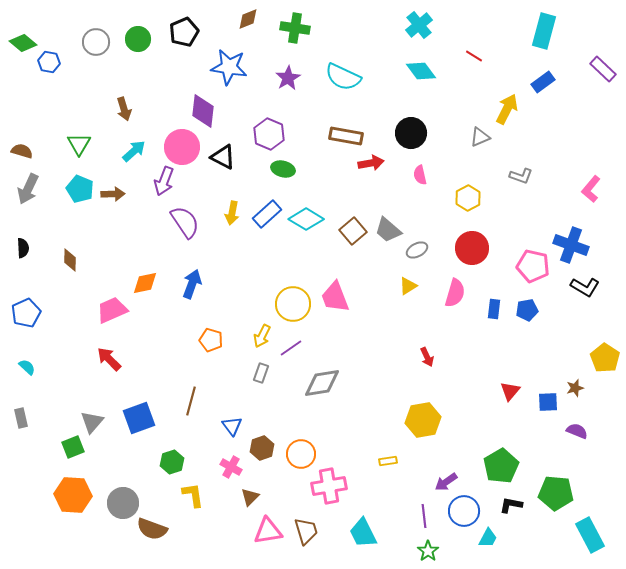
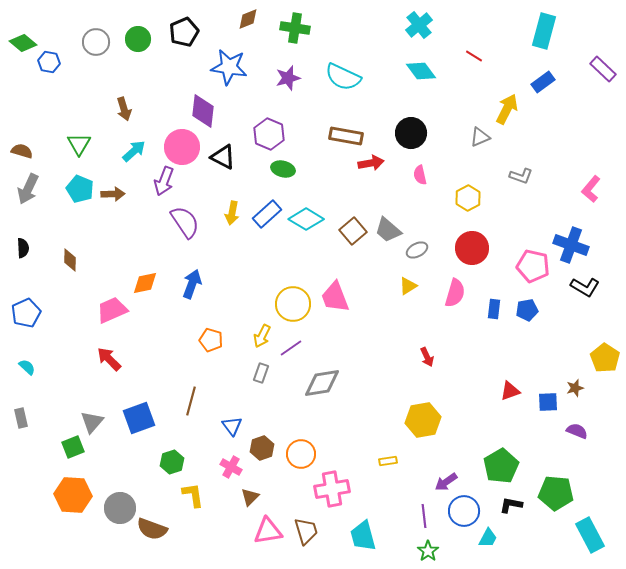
purple star at (288, 78): rotated 15 degrees clockwise
red triangle at (510, 391): rotated 30 degrees clockwise
pink cross at (329, 486): moved 3 px right, 3 px down
gray circle at (123, 503): moved 3 px left, 5 px down
cyan trapezoid at (363, 533): moved 3 px down; rotated 12 degrees clockwise
